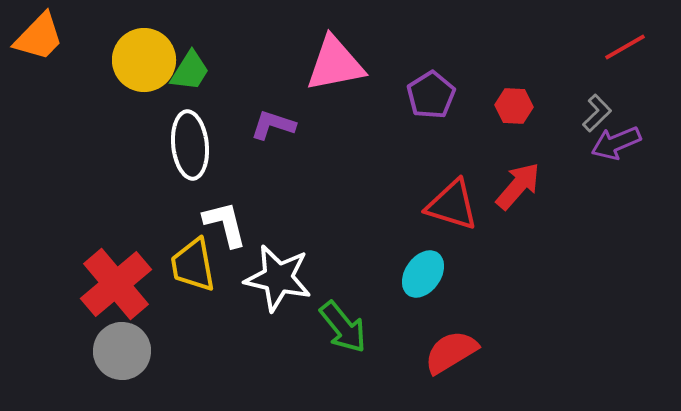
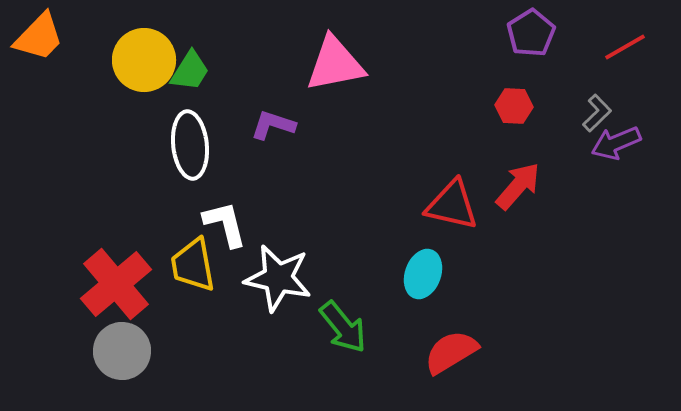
purple pentagon: moved 100 px right, 62 px up
red triangle: rotated 4 degrees counterclockwise
cyan ellipse: rotated 15 degrees counterclockwise
